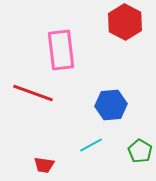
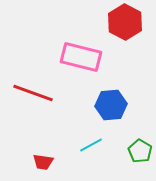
pink rectangle: moved 20 px right, 7 px down; rotated 69 degrees counterclockwise
red trapezoid: moved 1 px left, 3 px up
